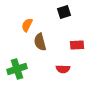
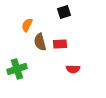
red rectangle: moved 17 px left, 1 px up
red semicircle: moved 10 px right
